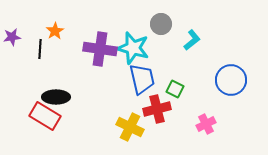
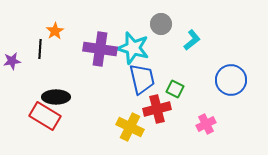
purple star: moved 24 px down
